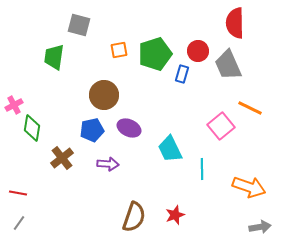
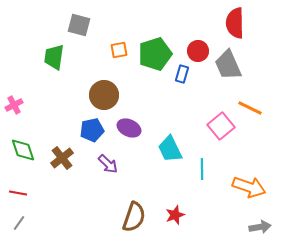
green diamond: moved 9 px left, 22 px down; rotated 28 degrees counterclockwise
purple arrow: rotated 40 degrees clockwise
